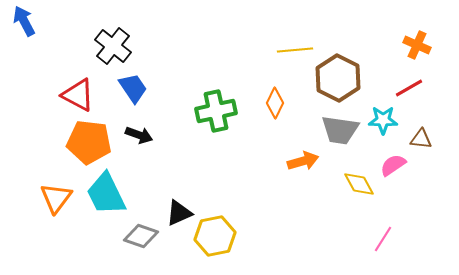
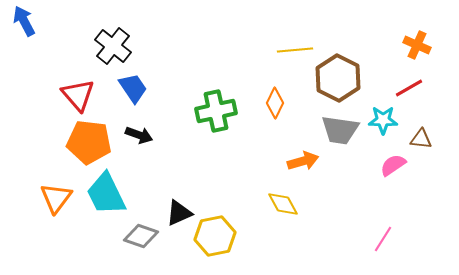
red triangle: rotated 21 degrees clockwise
yellow diamond: moved 76 px left, 20 px down
